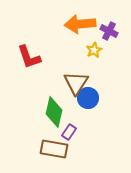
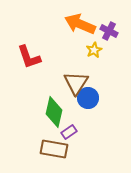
orange arrow: rotated 28 degrees clockwise
purple rectangle: rotated 21 degrees clockwise
